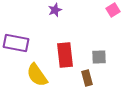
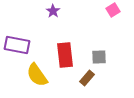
purple star: moved 2 px left, 1 px down; rotated 16 degrees counterclockwise
purple rectangle: moved 1 px right, 2 px down
brown rectangle: rotated 56 degrees clockwise
